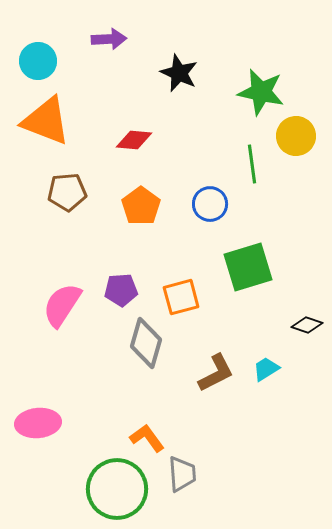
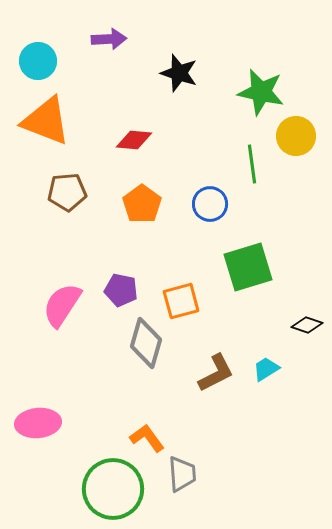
black star: rotated 6 degrees counterclockwise
orange pentagon: moved 1 px right, 2 px up
purple pentagon: rotated 16 degrees clockwise
orange square: moved 4 px down
green circle: moved 4 px left
